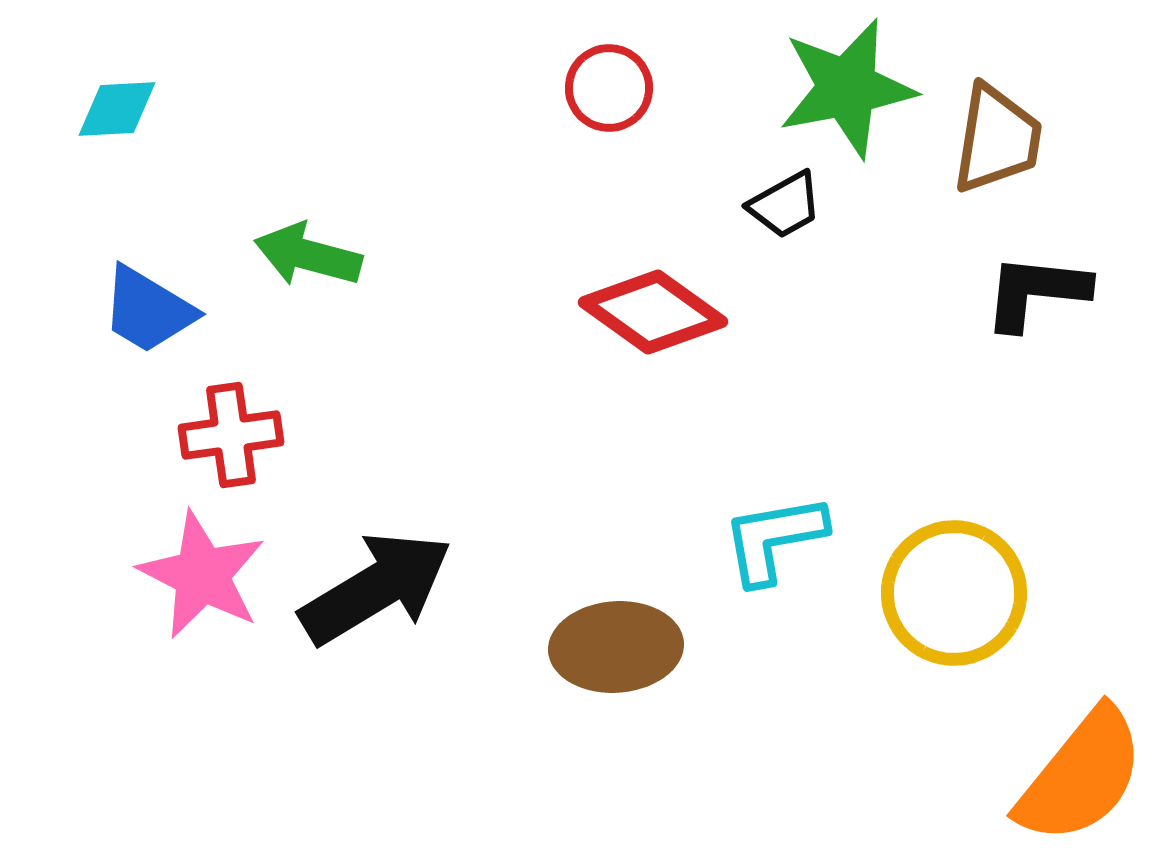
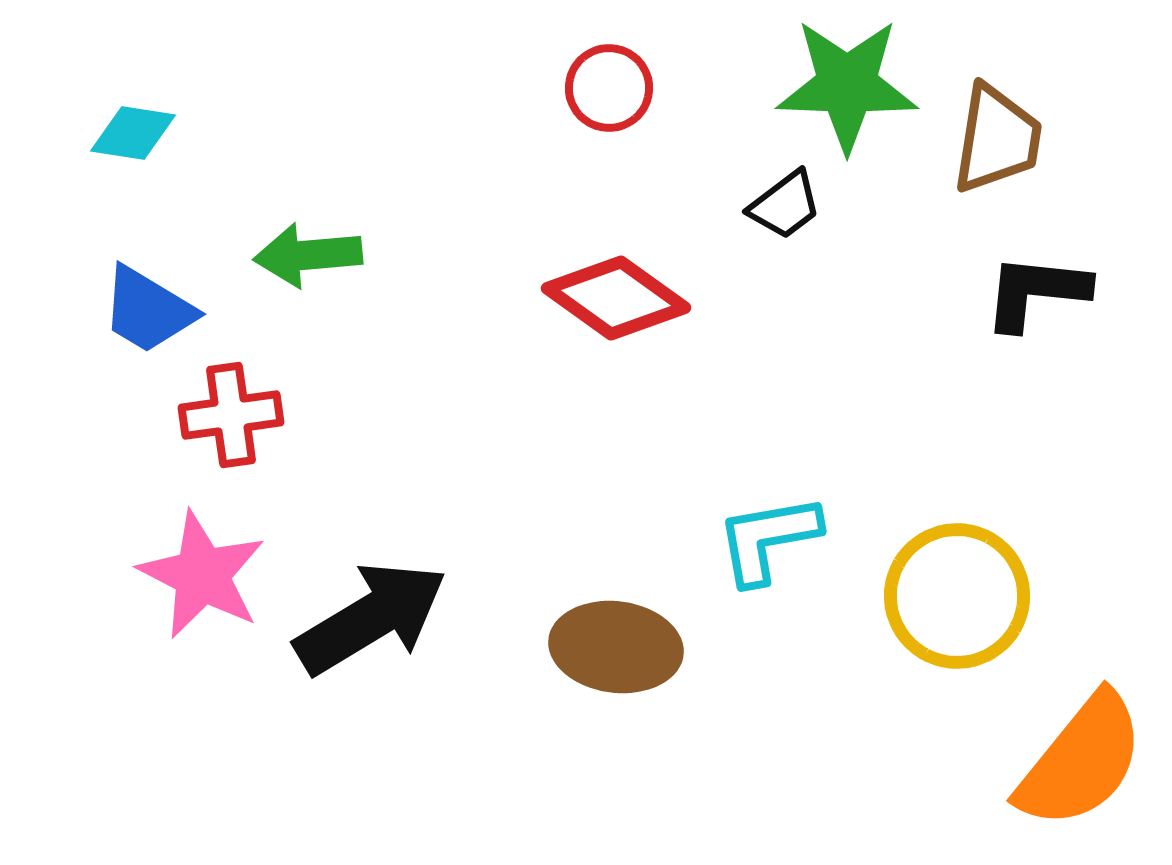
green star: moved 3 px up; rotated 13 degrees clockwise
cyan diamond: moved 16 px right, 24 px down; rotated 12 degrees clockwise
black trapezoid: rotated 8 degrees counterclockwise
green arrow: rotated 20 degrees counterclockwise
red diamond: moved 37 px left, 14 px up
red cross: moved 20 px up
cyan L-shape: moved 6 px left
black arrow: moved 5 px left, 30 px down
yellow circle: moved 3 px right, 3 px down
brown ellipse: rotated 11 degrees clockwise
orange semicircle: moved 15 px up
